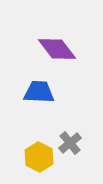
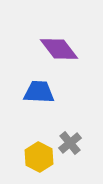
purple diamond: moved 2 px right
